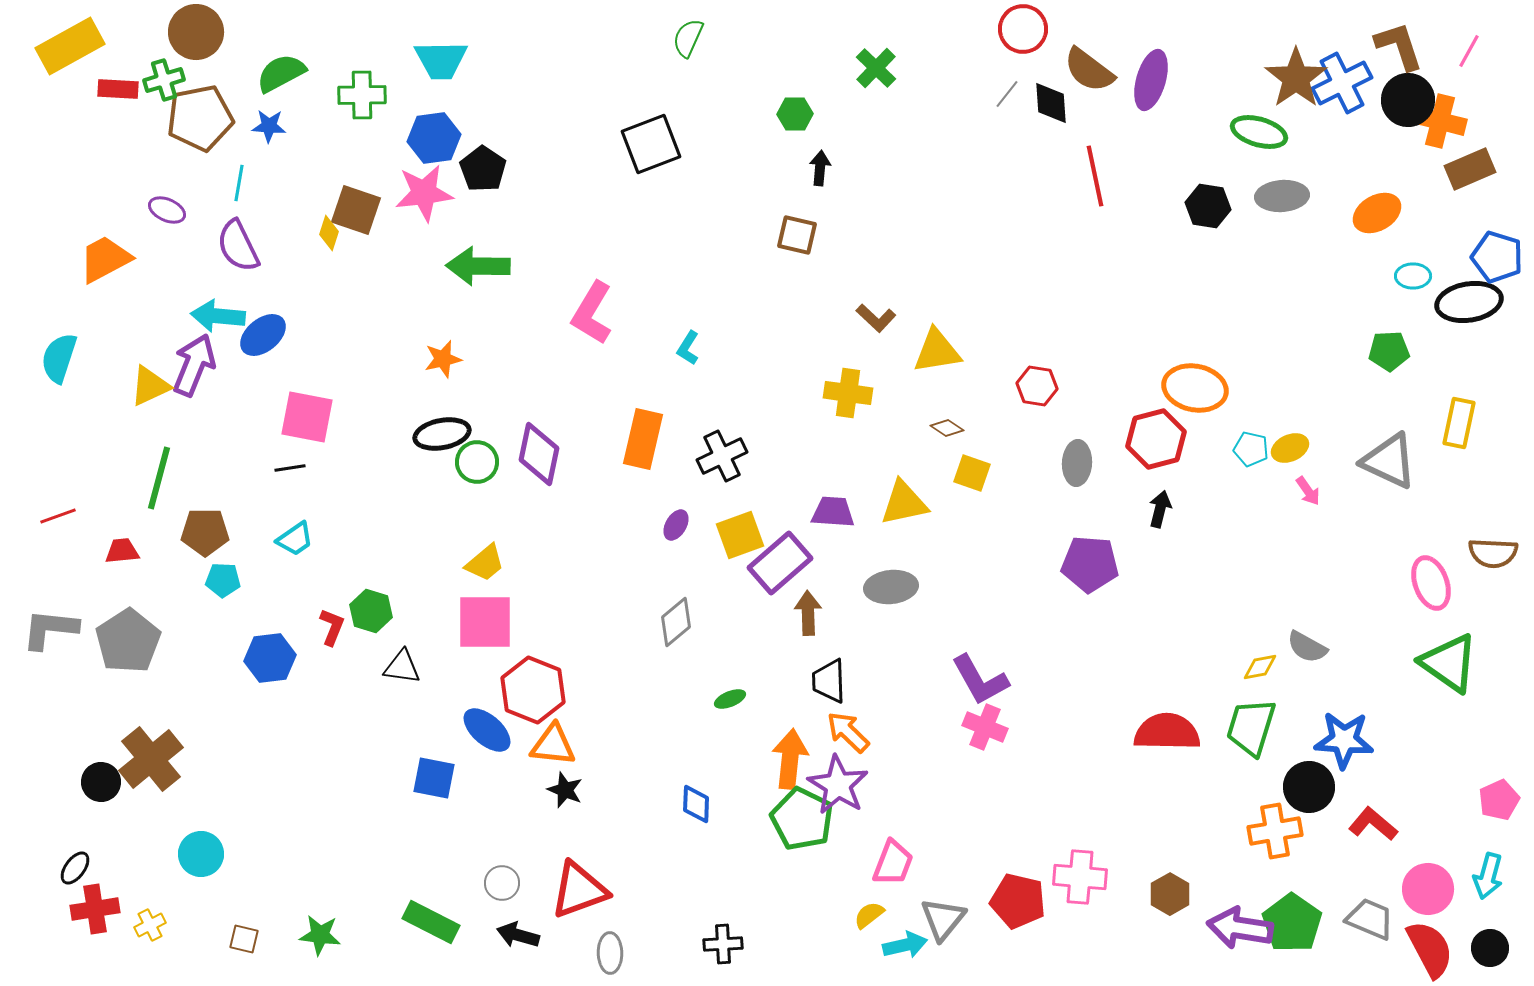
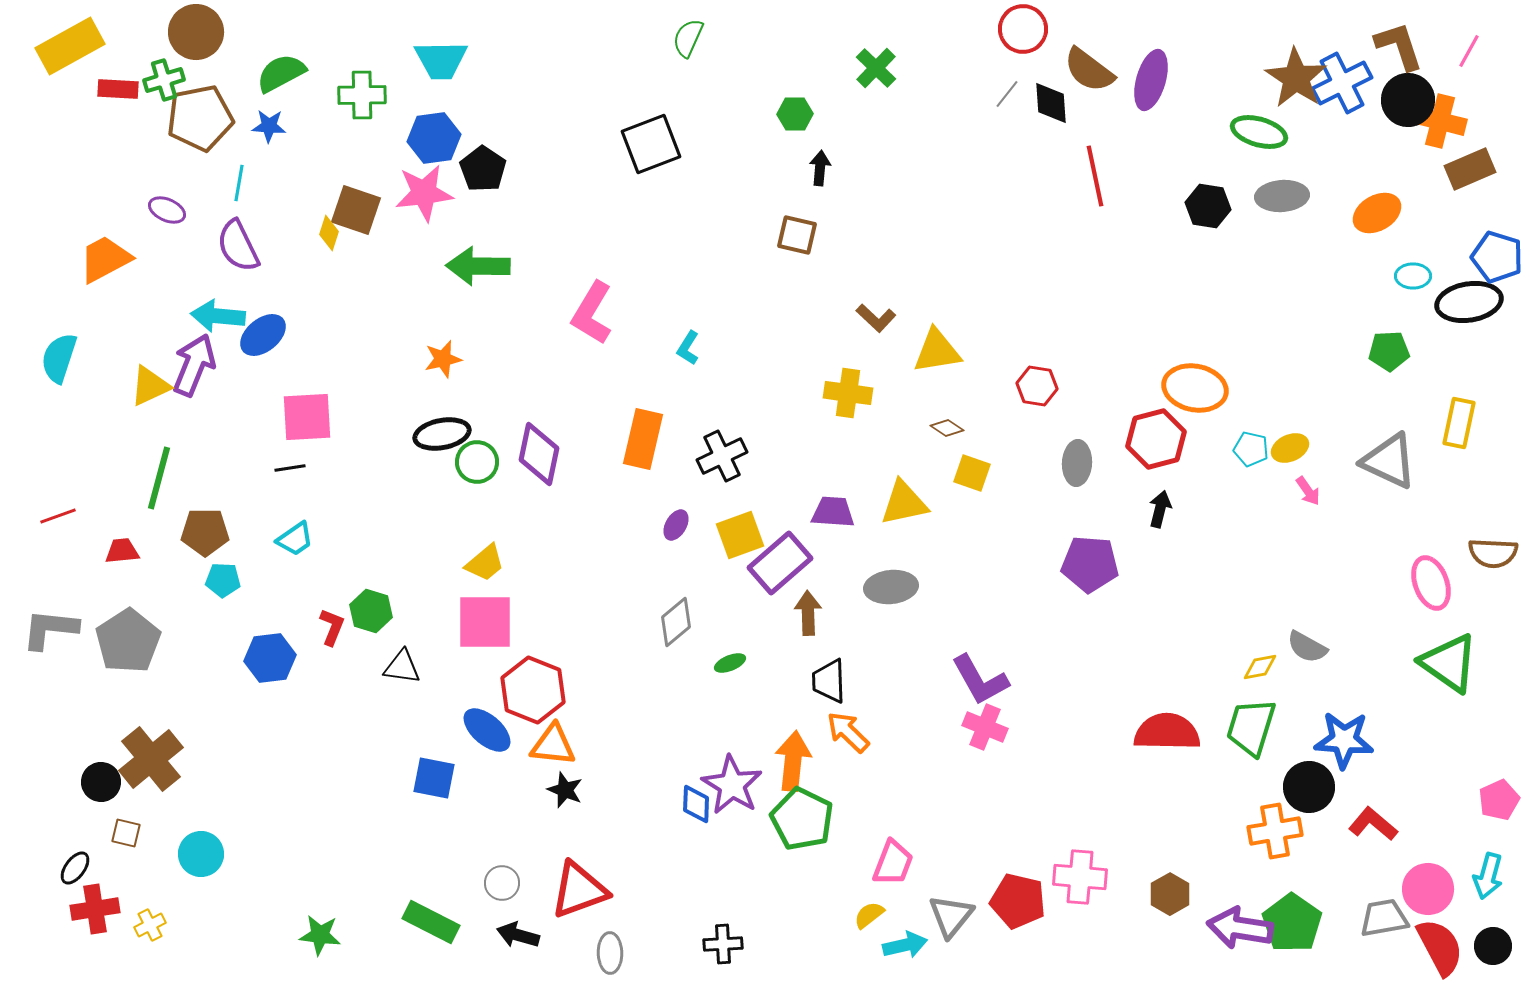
brown star at (1296, 78): rotated 4 degrees counterclockwise
pink square at (307, 417): rotated 14 degrees counterclockwise
green ellipse at (730, 699): moved 36 px up
orange arrow at (790, 759): moved 3 px right, 2 px down
purple star at (838, 785): moved 106 px left
gray triangle at (943, 919): moved 8 px right, 3 px up
gray trapezoid at (1370, 919): moved 14 px right, 1 px up; rotated 33 degrees counterclockwise
brown square at (244, 939): moved 118 px left, 106 px up
black circle at (1490, 948): moved 3 px right, 2 px up
red semicircle at (1430, 949): moved 10 px right, 2 px up
